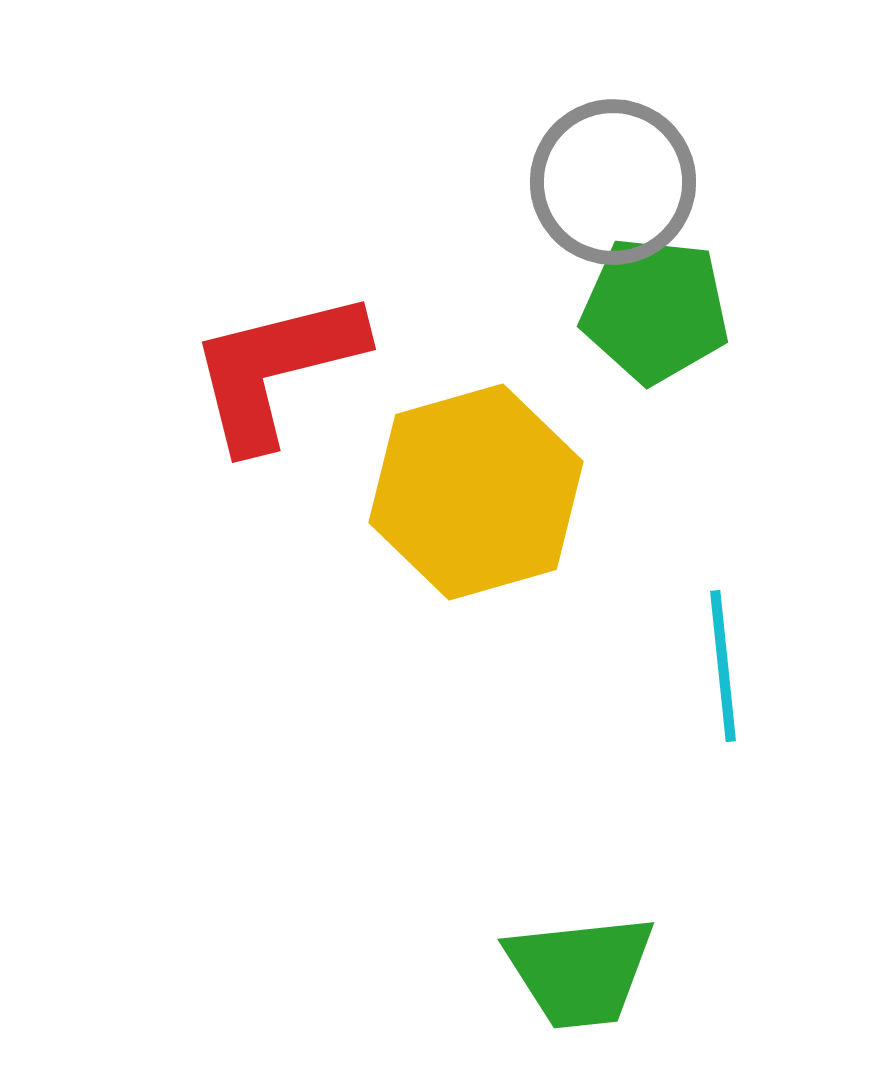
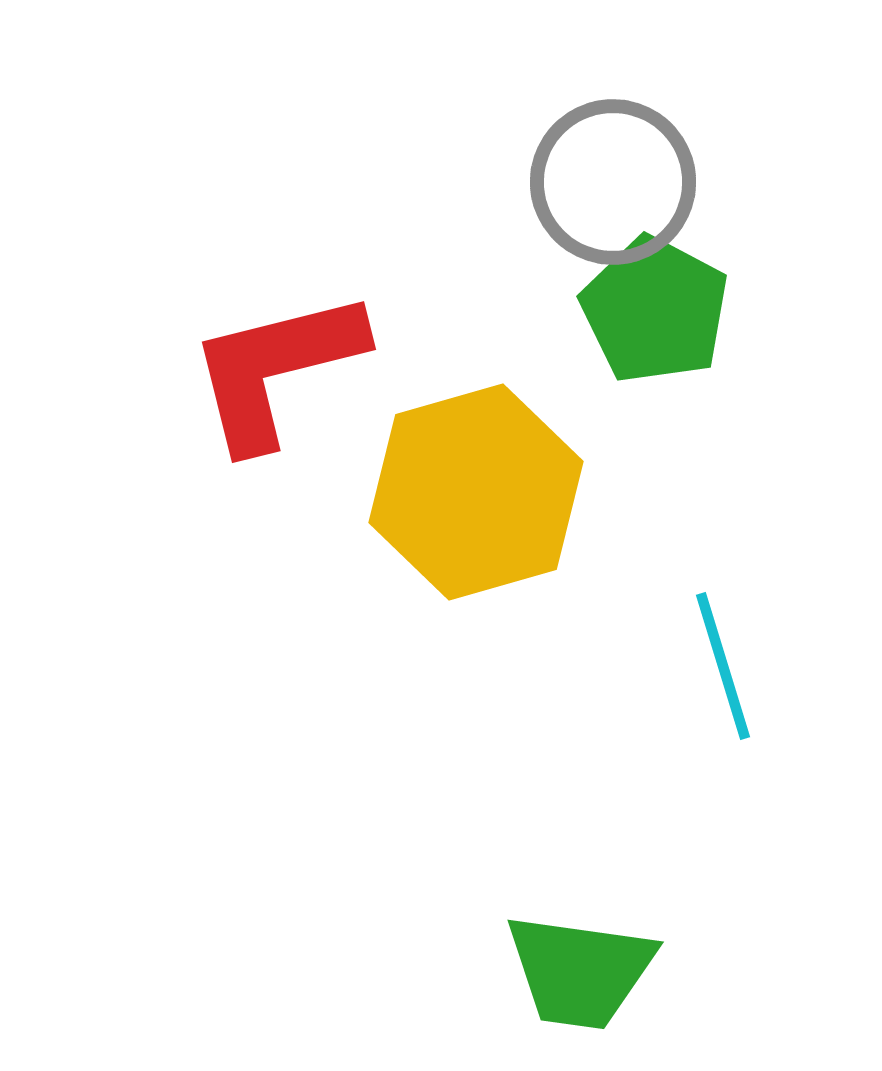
green pentagon: rotated 22 degrees clockwise
cyan line: rotated 11 degrees counterclockwise
green trapezoid: rotated 14 degrees clockwise
